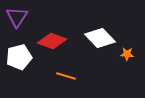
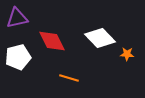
purple triangle: moved 1 px down; rotated 45 degrees clockwise
red diamond: rotated 44 degrees clockwise
white pentagon: moved 1 px left
orange line: moved 3 px right, 2 px down
